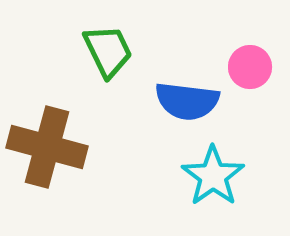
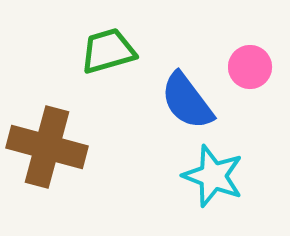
green trapezoid: rotated 80 degrees counterclockwise
blue semicircle: rotated 46 degrees clockwise
cyan star: rotated 16 degrees counterclockwise
